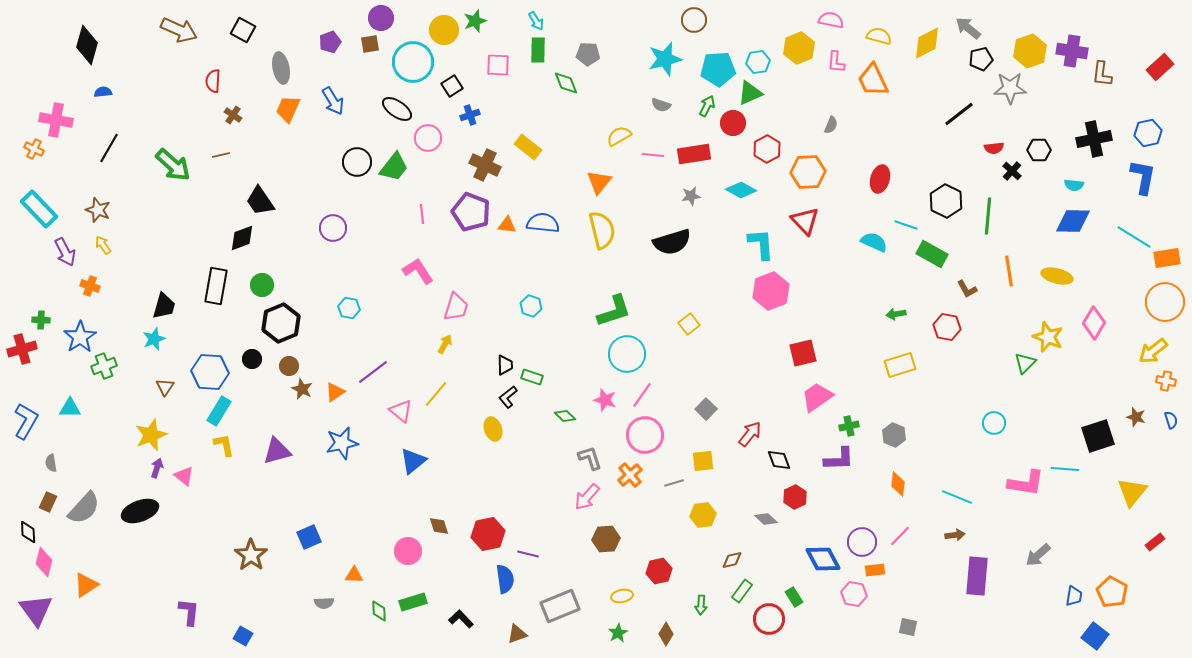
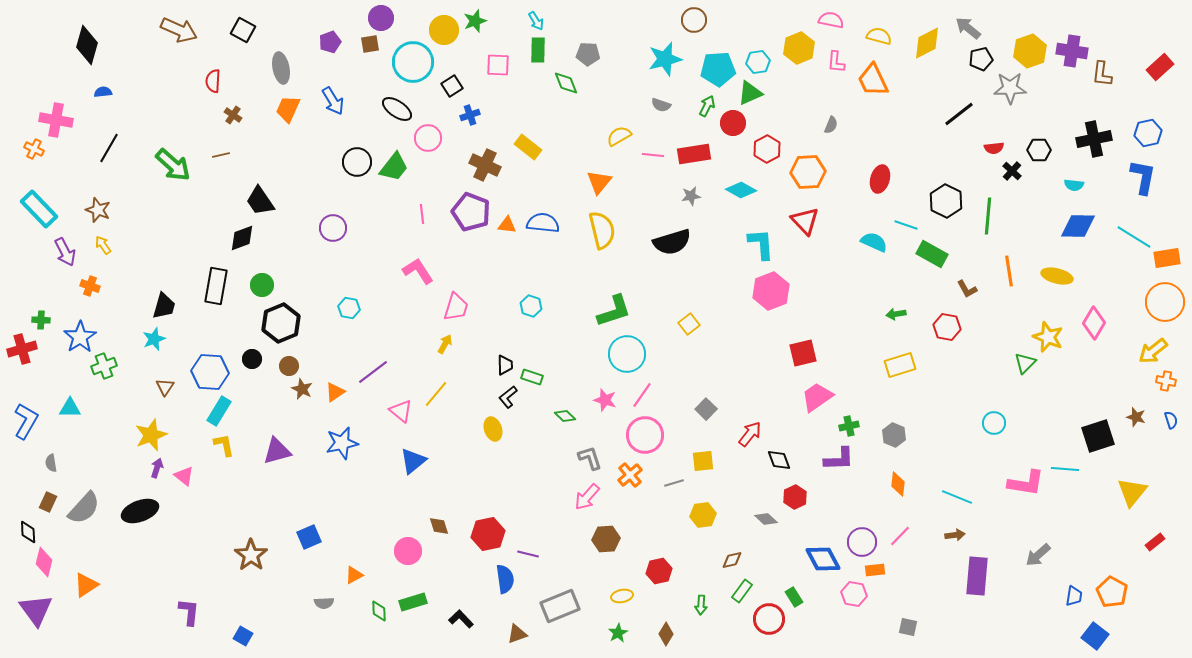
blue diamond at (1073, 221): moved 5 px right, 5 px down
orange triangle at (354, 575): rotated 30 degrees counterclockwise
